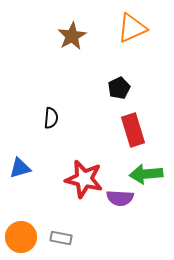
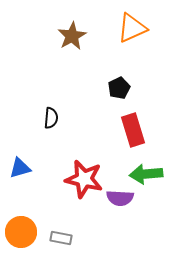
orange circle: moved 5 px up
